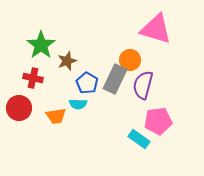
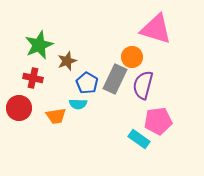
green star: moved 2 px left; rotated 12 degrees clockwise
orange circle: moved 2 px right, 3 px up
